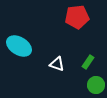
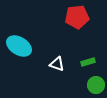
green rectangle: rotated 40 degrees clockwise
